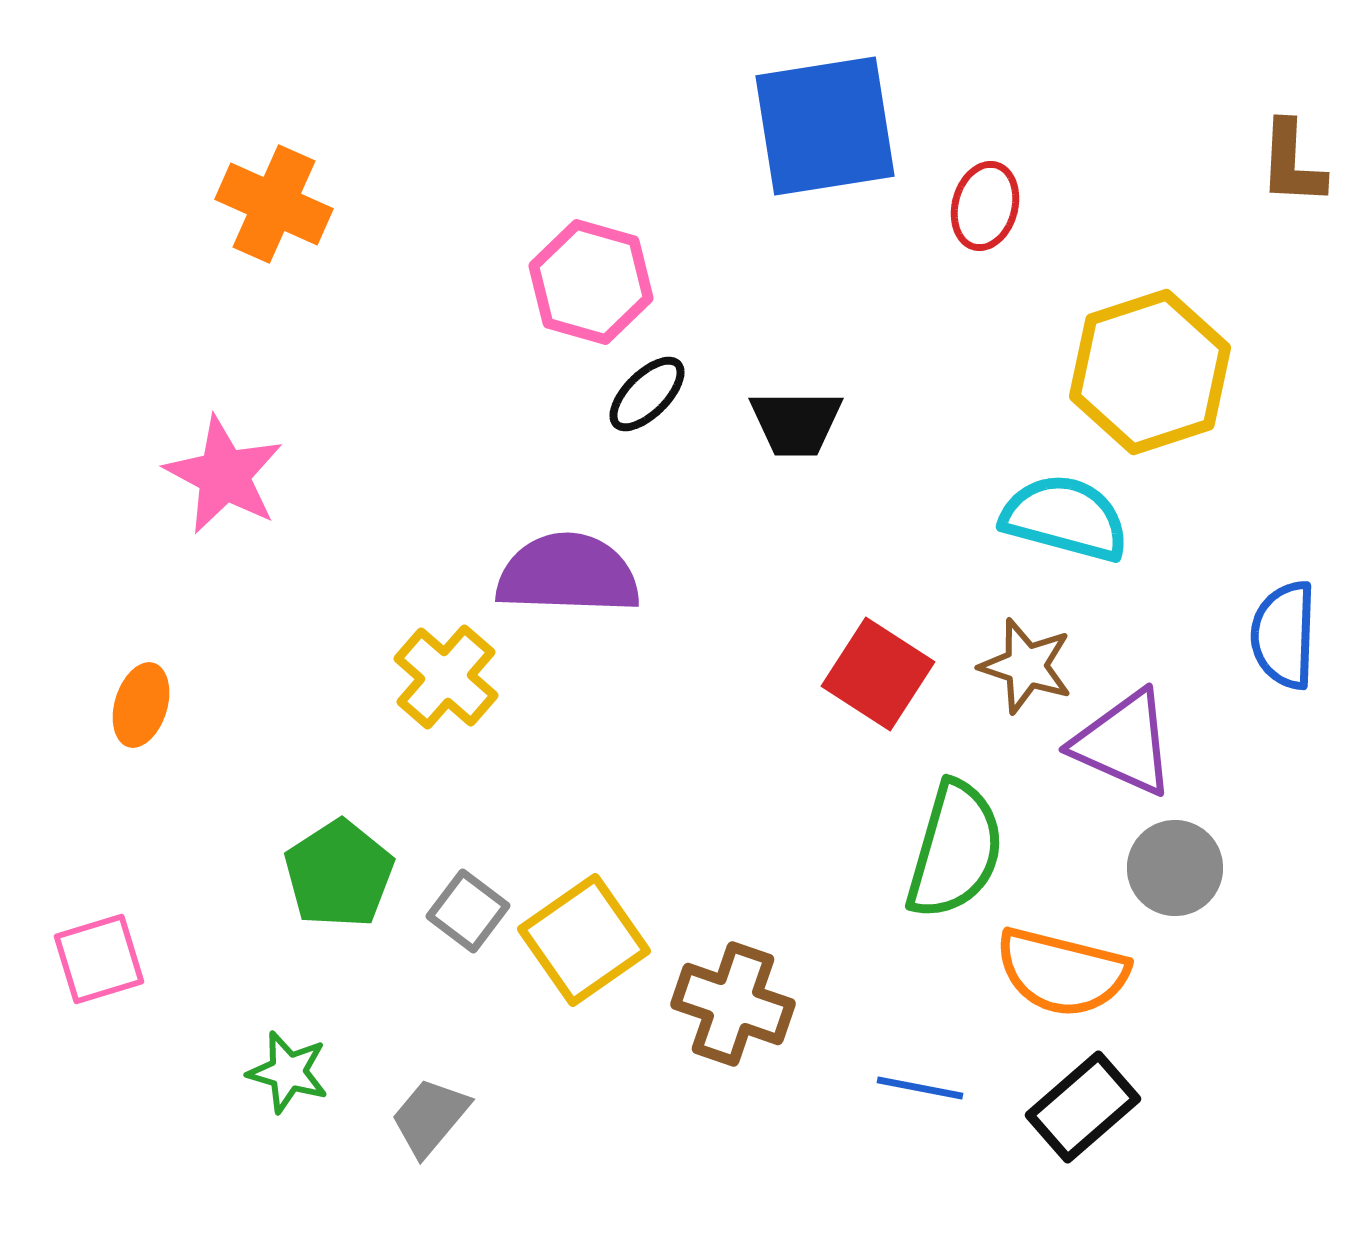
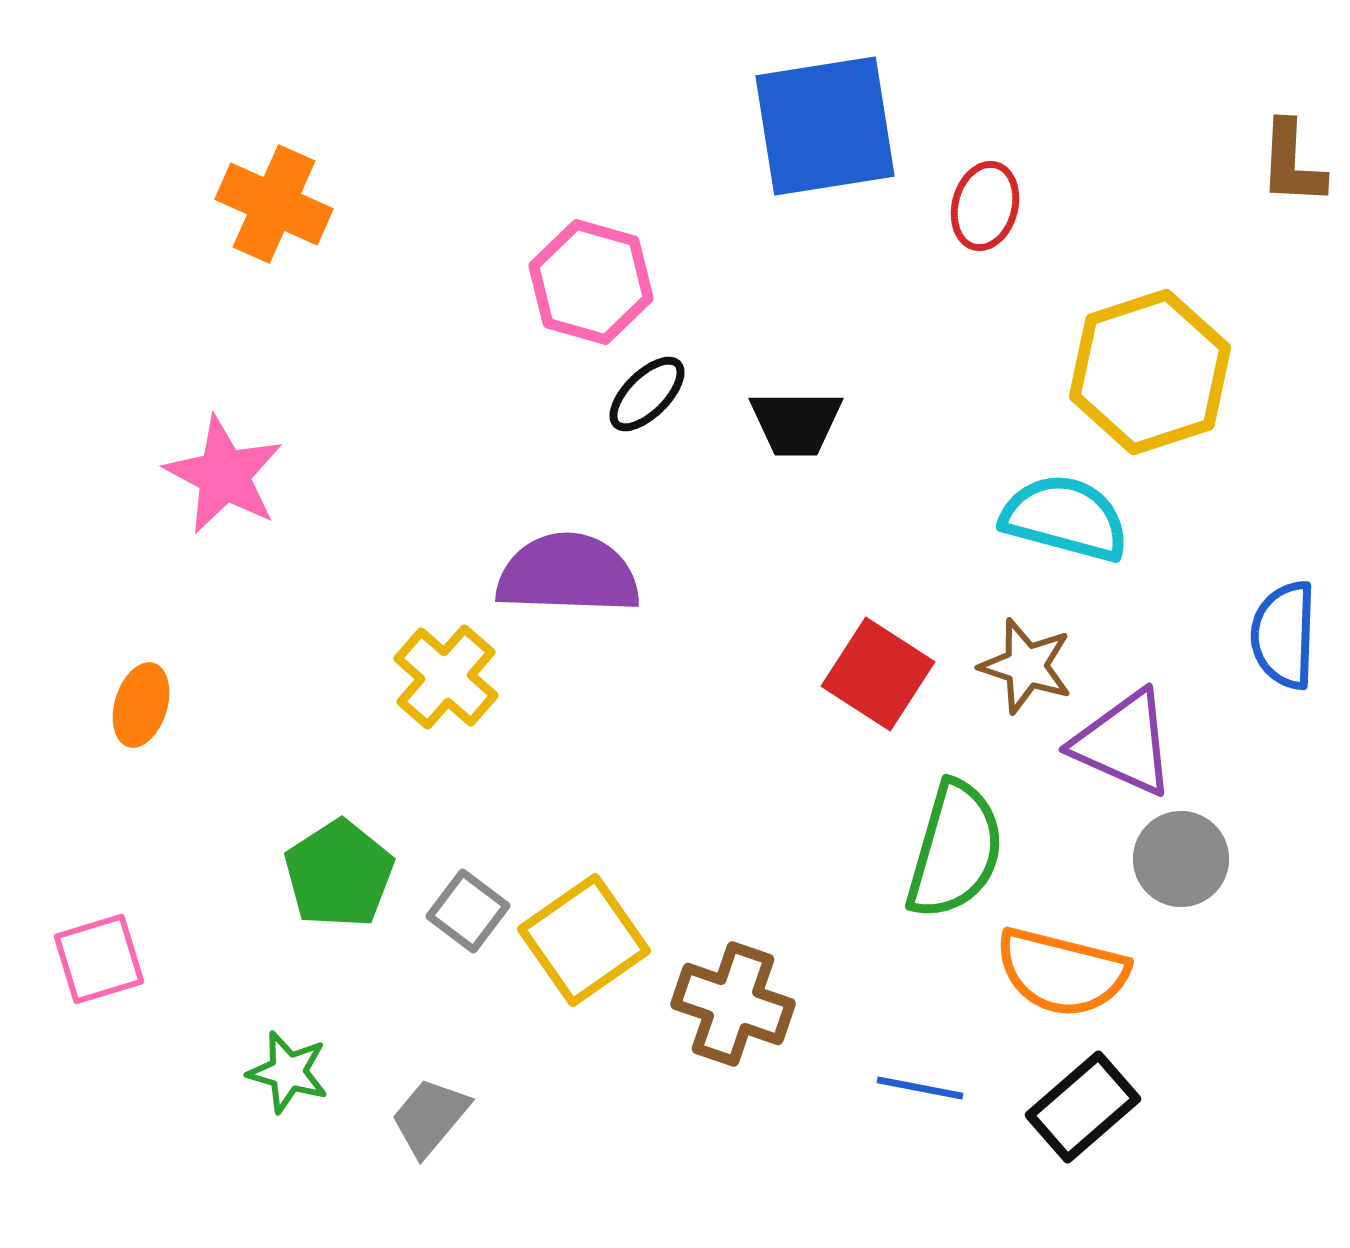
gray circle: moved 6 px right, 9 px up
